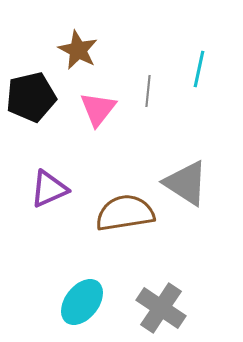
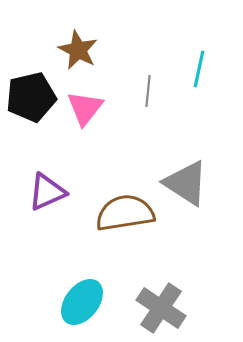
pink triangle: moved 13 px left, 1 px up
purple triangle: moved 2 px left, 3 px down
